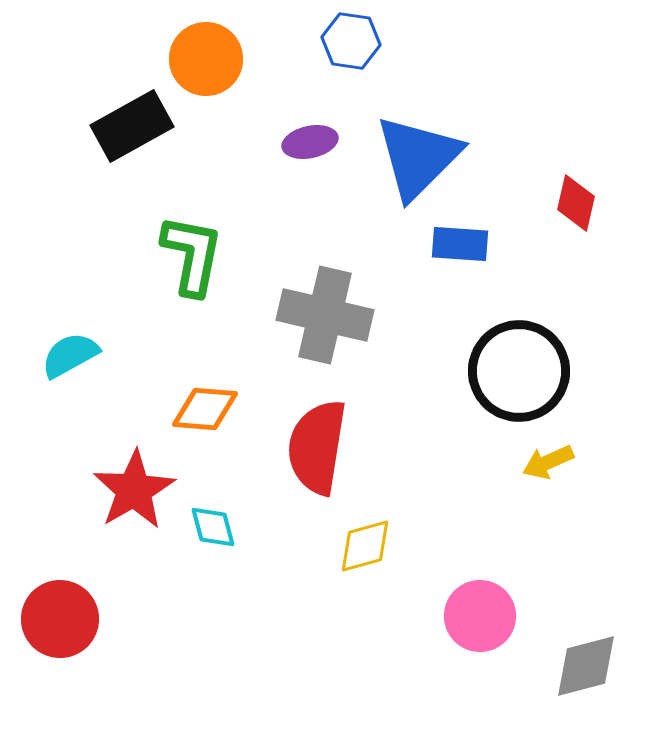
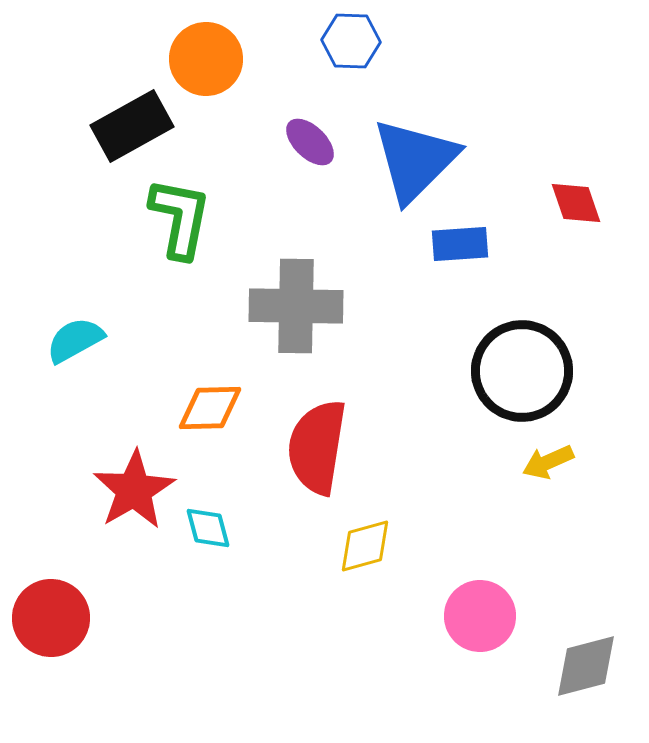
blue hexagon: rotated 6 degrees counterclockwise
purple ellipse: rotated 56 degrees clockwise
blue triangle: moved 3 px left, 3 px down
red diamond: rotated 32 degrees counterclockwise
blue rectangle: rotated 8 degrees counterclockwise
green L-shape: moved 12 px left, 37 px up
gray cross: moved 29 px left, 9 px up; rotated 12 degrees counterclockwise
cyan semicircle: moved 5 px right, 15 px up
black circle: moved 3 px right
orange diamond: moved 5 px right, 1 px up; rotated 6 degrees counterclockwise
cyan diamond: moved 5 px left, 1 px down
red circle: moved 9 px left, 1 px up
